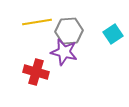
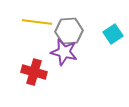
yellow line: rotated 16 degrees clockwise
red cross: moved 2 px left
